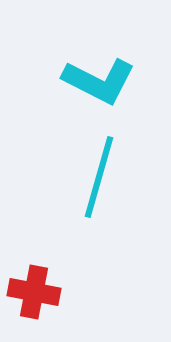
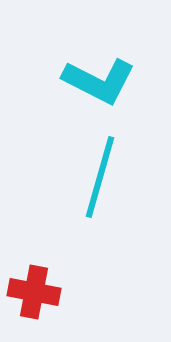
cyan line: moved 1 px right
